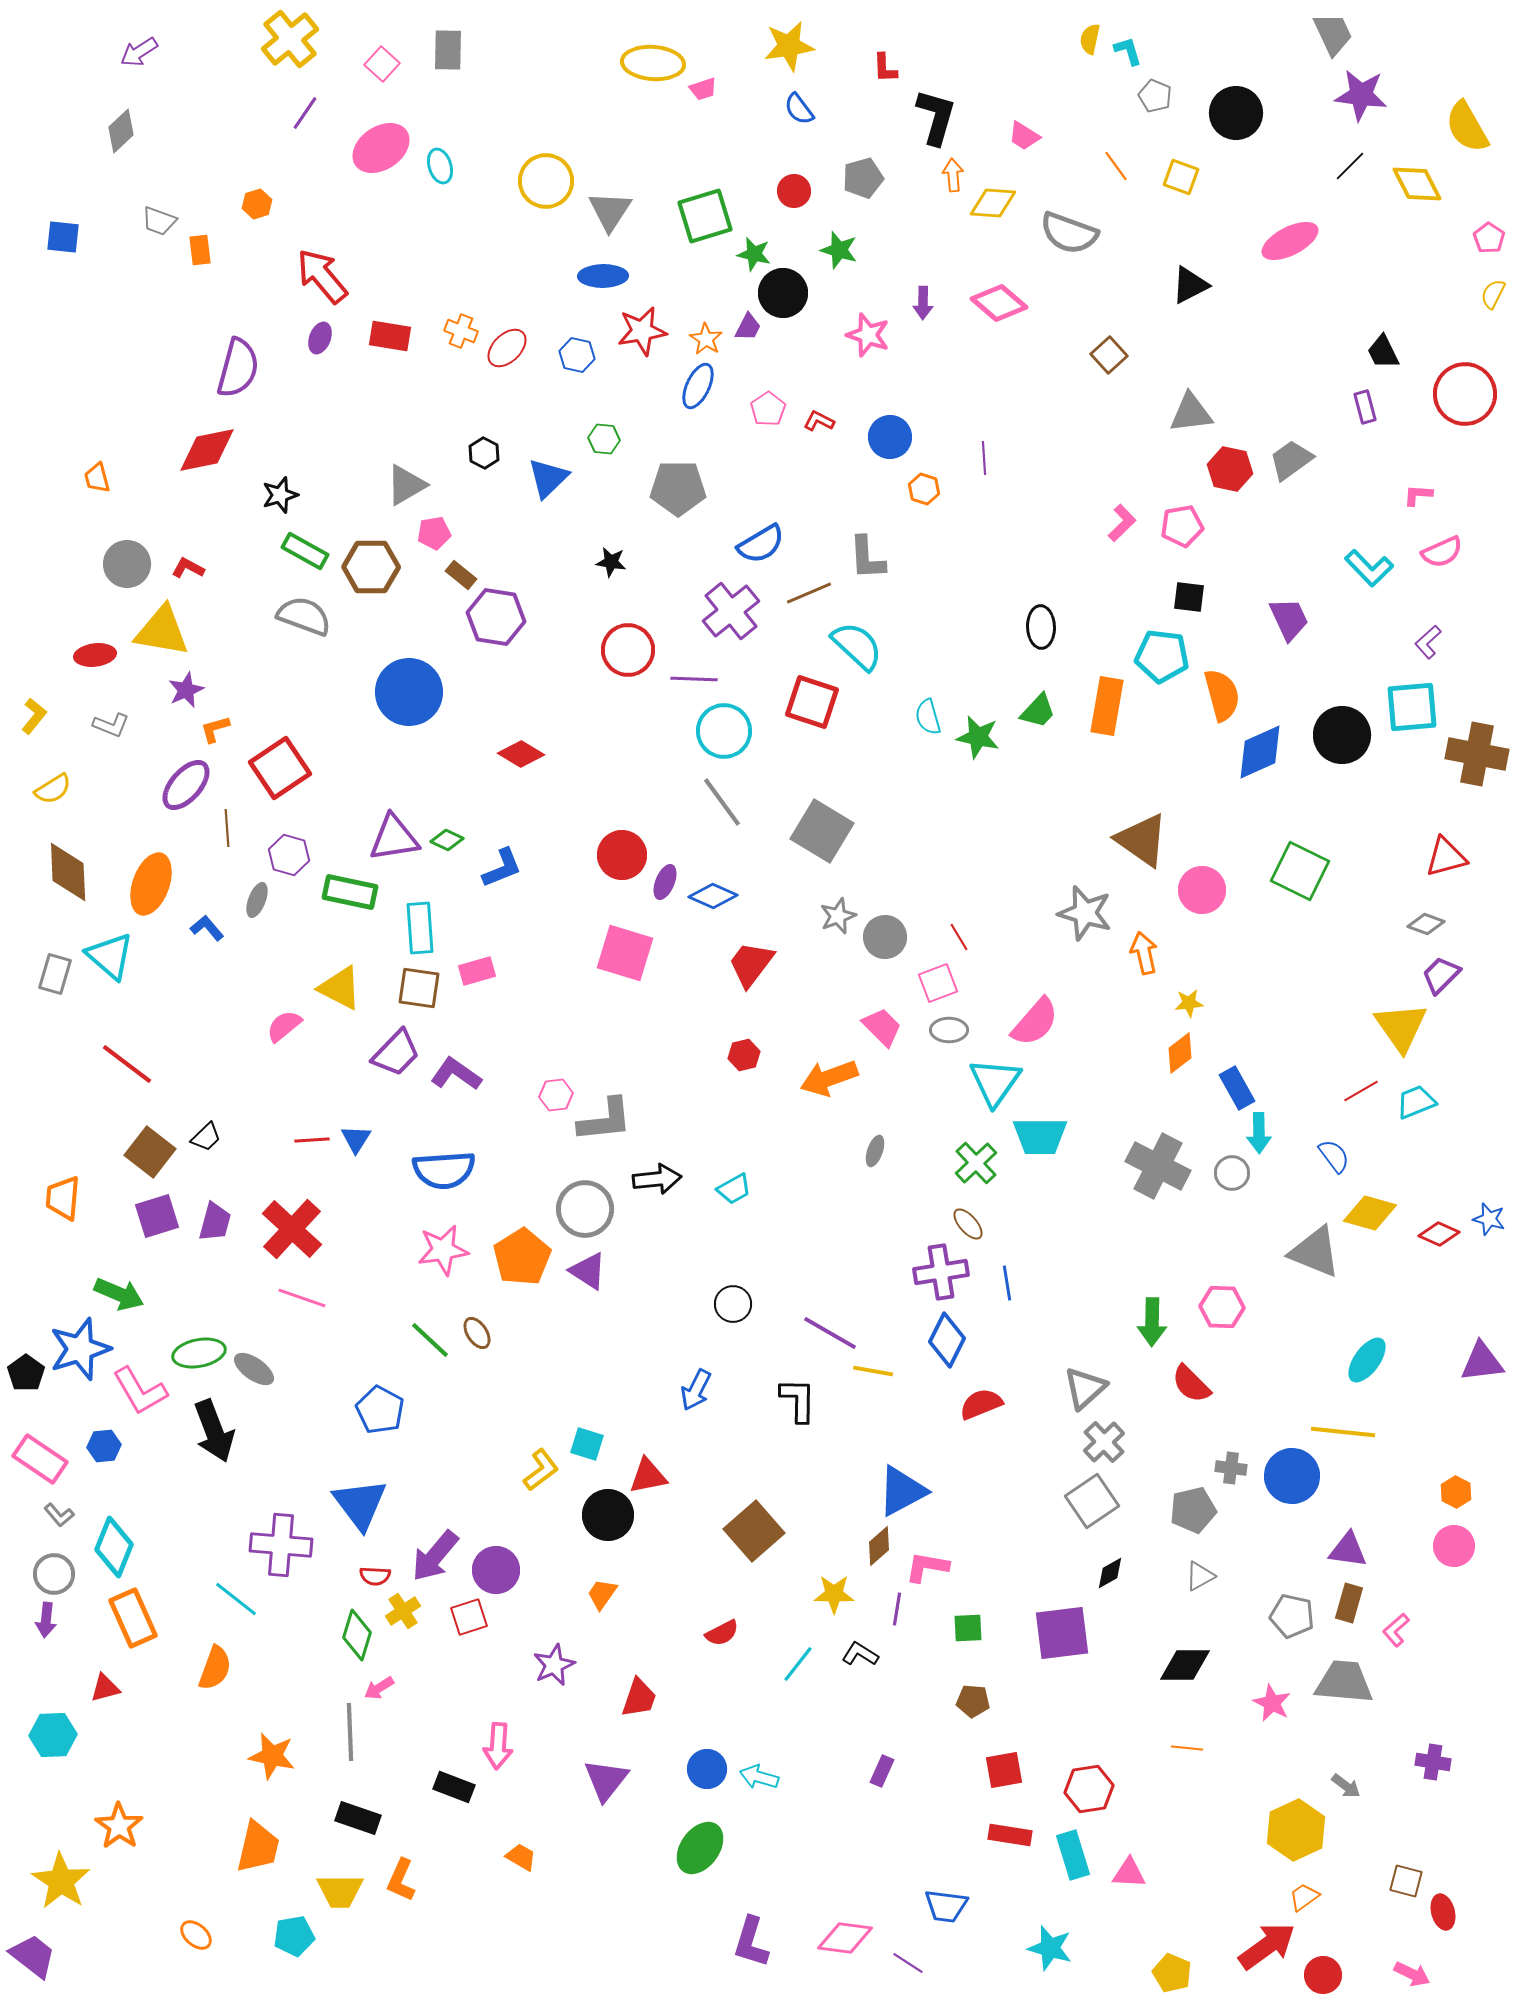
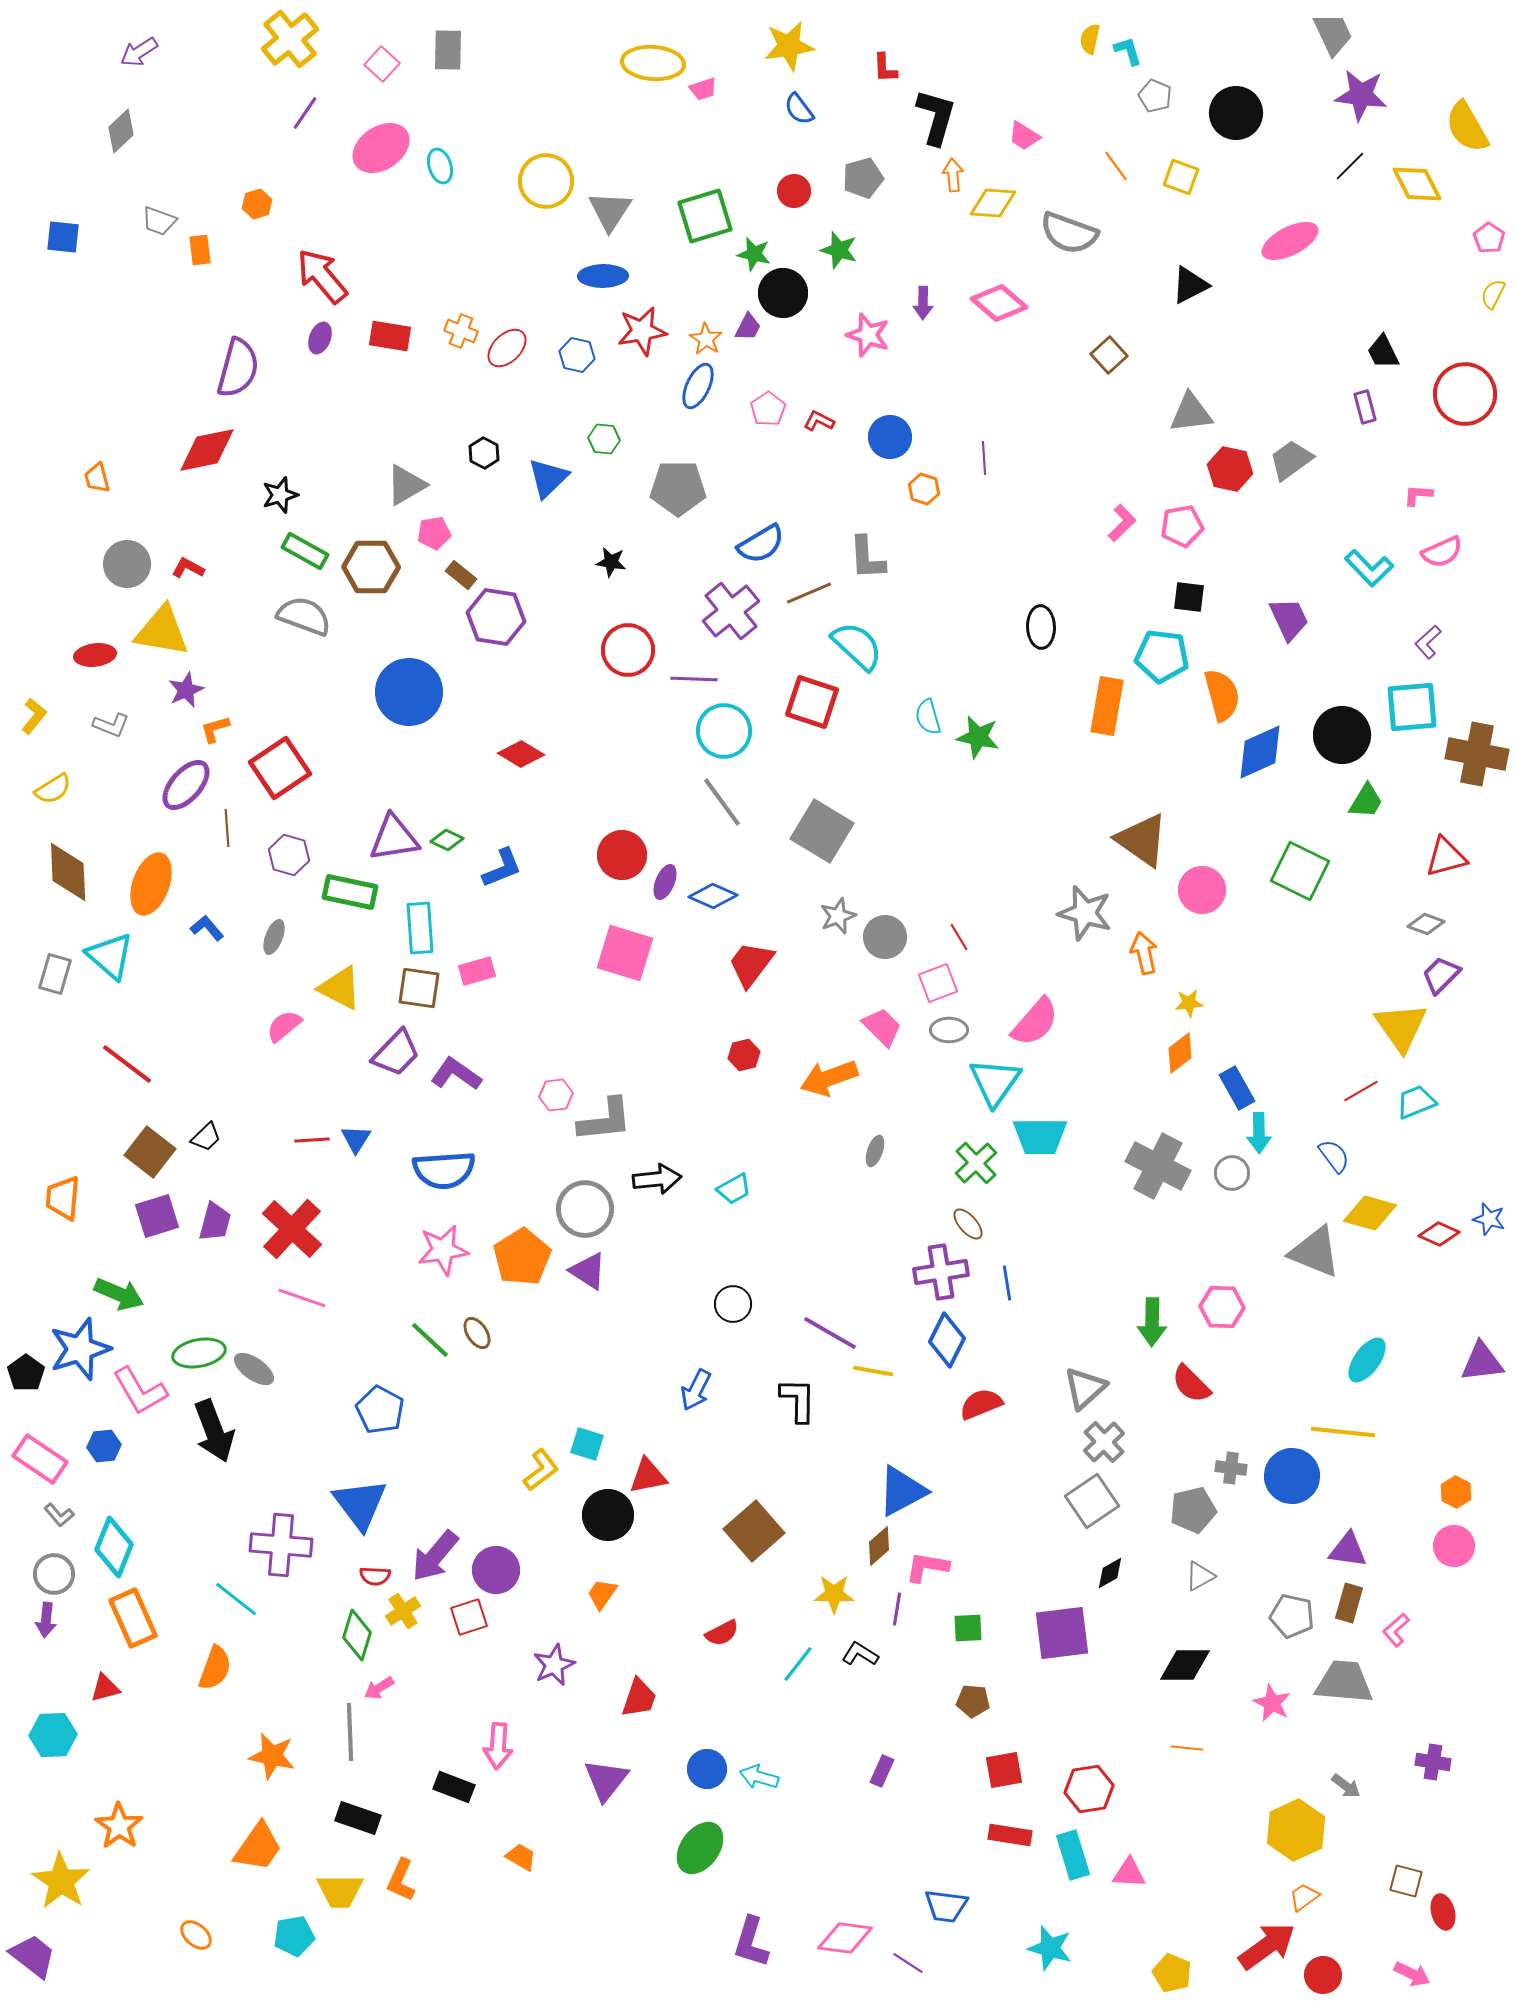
green trapezoid at (1038, 711): moved 328 px right, 90 px down; rotated 12 degrees counterclockwise
gray ellipse at (257, 900): moved 17 px right, 37 px down
orange trapezoid at (258, 1847): rotated 22 degrees clockwise
